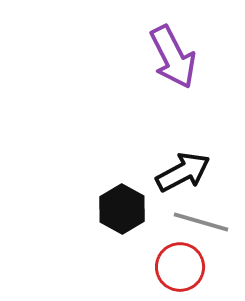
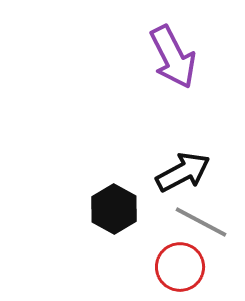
black hexagon: moved 8 px left
gray line: rotated 12 degrees clockwise
